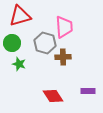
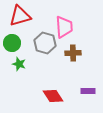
brown cross: moved 10 px right, 4 px up
